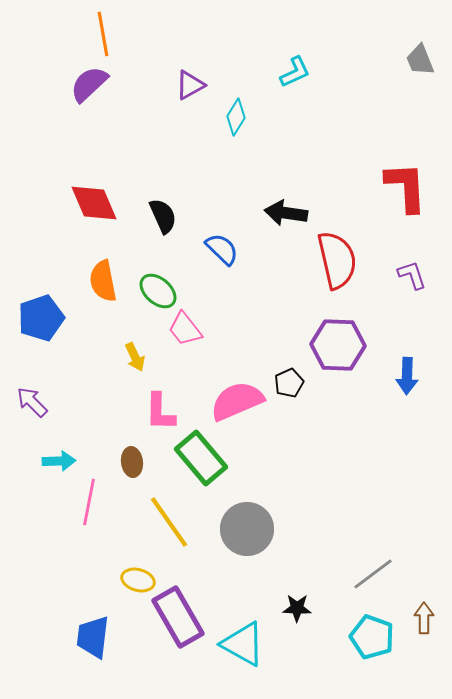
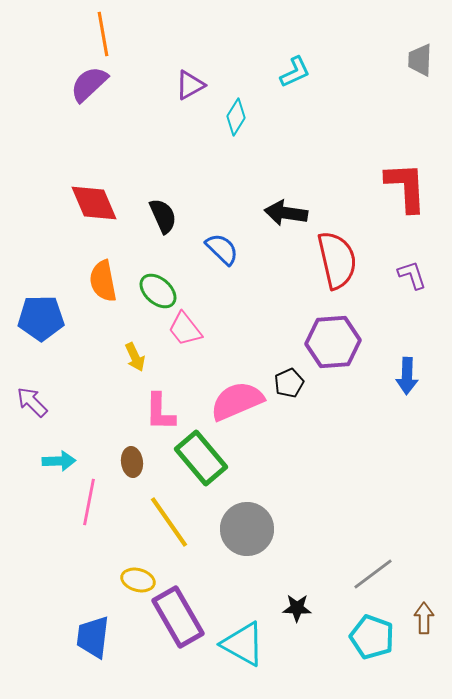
gray trapezoid: rotated 24 degrees clockwise
blue pentagon: rotated 18 degrees clockwise
purple hexagon: moved 5 px left, 3 px up; rotated 6 degrees counterclockwise
